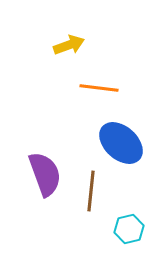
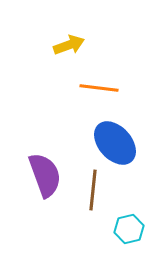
blue ellipse: moved 6 px left; rotated 6 degrees clockwise
purple semicircle: moved 1 px down
brown line: moved 2 px right, 1 px up
